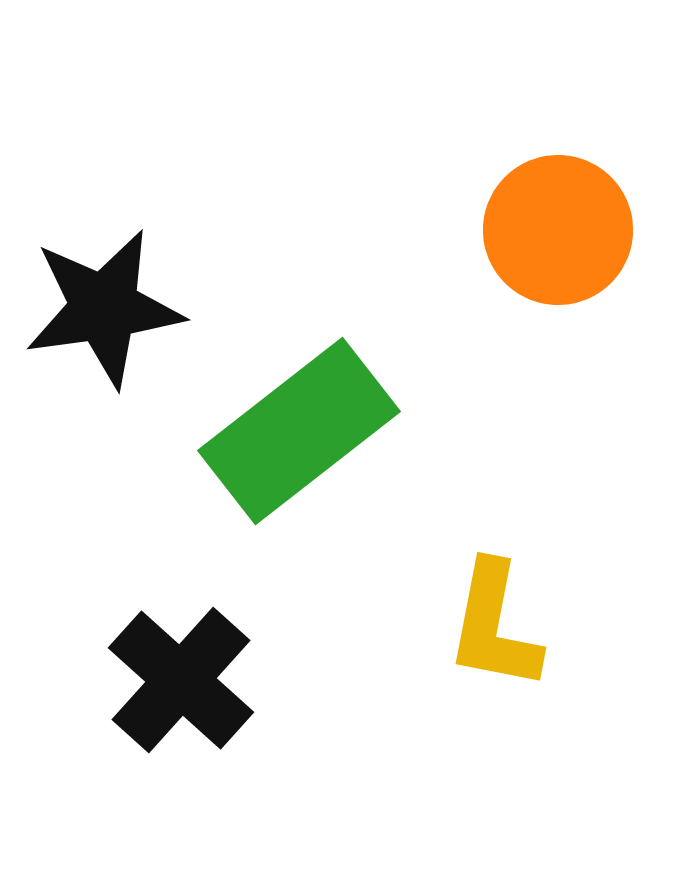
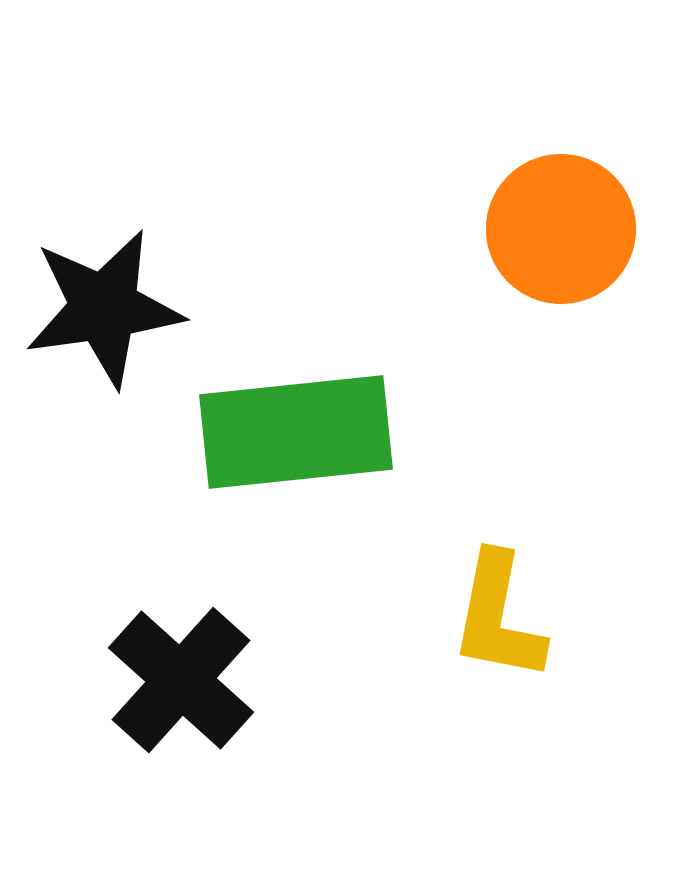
orange circle: moved 3 px right, 1 px up
green rectangle: moved 3 px left, 1 px down; rotated 32 degrees clockwise
yellow L-shape: moved 4 px right, 9 px up
